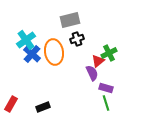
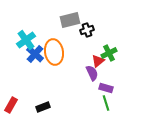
black cross: moved 10 px right, 9 px up
blue cross: moved 3 px right
red rectangle: moved 1 px down
